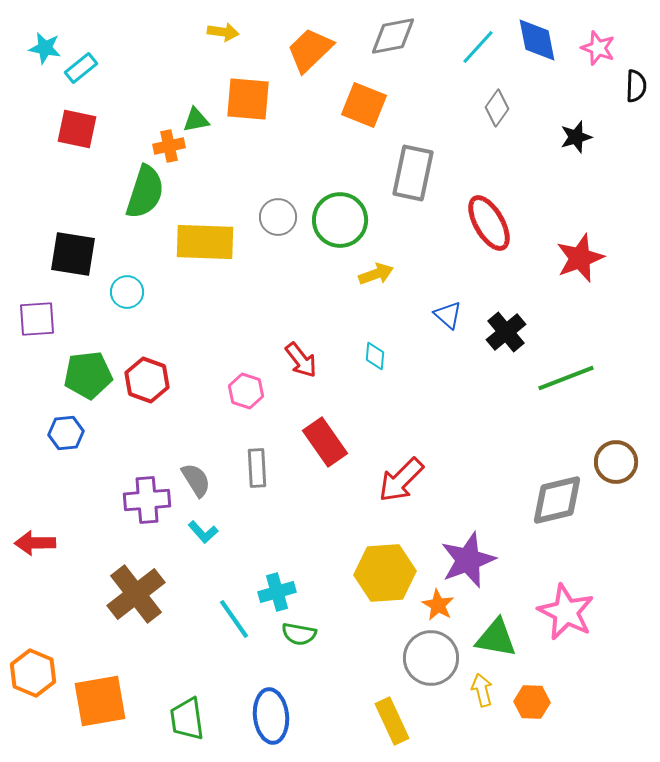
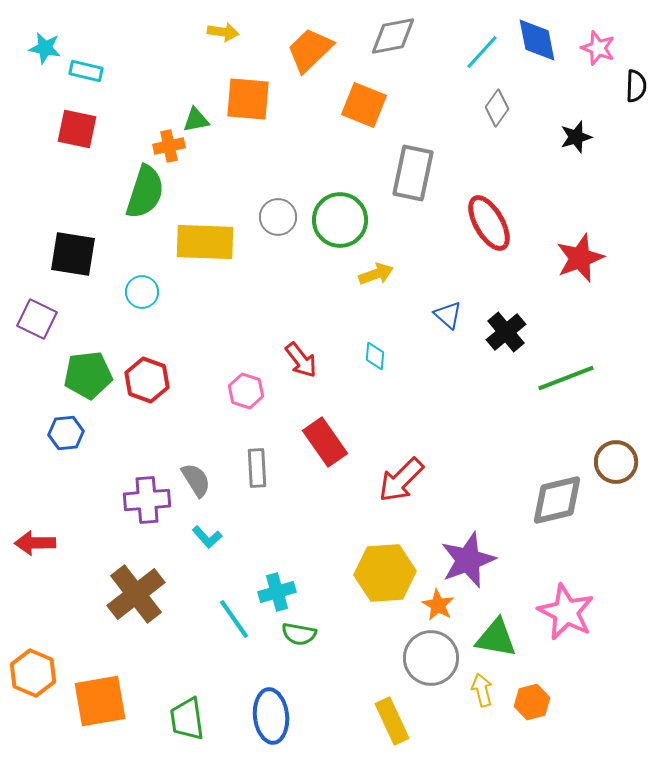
cyan line at (478, 47): moved 4 px right, 5 px down
cyan rectangle at (81, 68): moved 5 px right, 3 px down; rotated 52 degrees clockwise
cyan circle at (127, 292): moved 15 px right
purple square at (37, 319): rotated 30 degrees clockwise
cyan L-shape at (203, 532): moved 4 px right, 5 px down
orange hexagon at (532, 702): rotated 16 degrees counterclockwise
